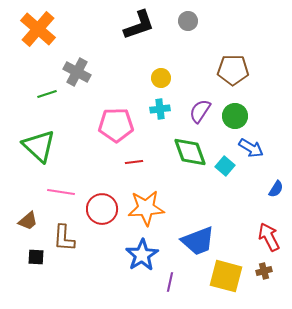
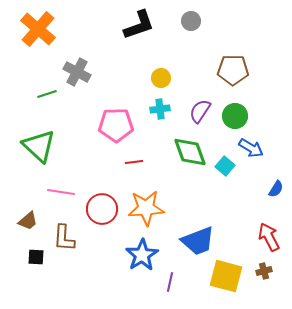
gray circle: moved 3 px right
